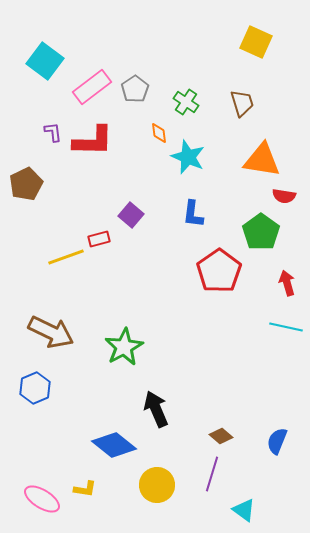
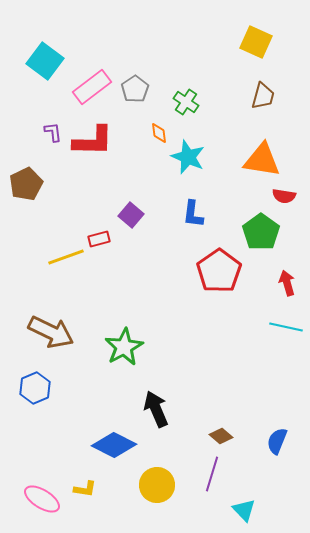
brown trapezoid: moved 21 px right, 7 px up; rotated 32 degrees clockwise
blue diamond: rotated 12 degrees counterclockwise
cyan triangle: rotated 10 degrees clockwise
